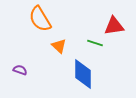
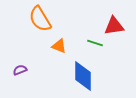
orange triangle: rotated 21 degrees counterclockwise
purple semicircle: rotated 40 degrees counterclockwise
blue diamond: moved 2 px down
